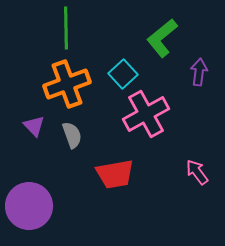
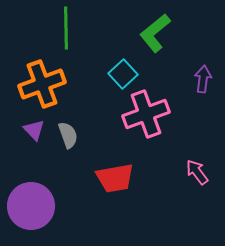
green L-shape: moved 7 px left, 5 px up
purple arrow: moved 4 px right, 7 px down
orange cross: moved 25 px left
pink cross: rotated 9 degrees clockwise
purple triangle: moved 4 px down
gray semicircle: moved 4 px left
red trapezoid: moved 4 px down
purple circle: moved 2 px right
